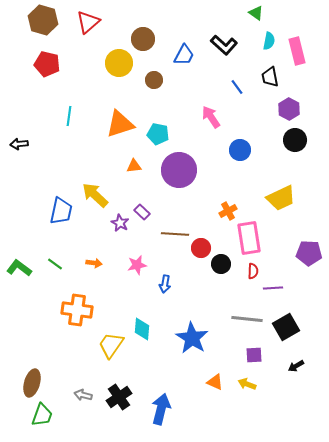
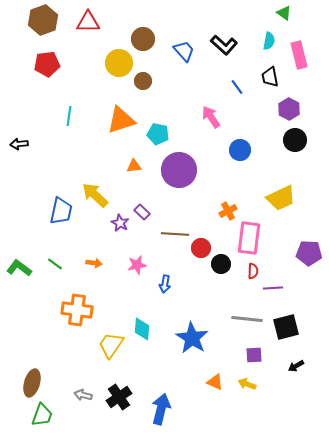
green triangle at (256, 13): moved 28 px right
brown hexagon at (43, 20): rotated 24 degrees clockwise
red triangle at (88, 22): rotated 40 degrees clockwise
pink rectangle at (297, 51): moved 2 px right, 4 px down
blue trapezoid at (184, 55): moved 4 px up; rotated 70 degrees counterclockwise
red pentagon at (47, 64): rotated 20 degrees counterclockwise
brown circle at (154, 80): moved 11 px left, 1 px down
orange triangle at (120, 124): moved 1 px right, 4 px up
pink rectangle at (249, 238): rotated 16 degrees clockwise
black square at (286, 327): rotated 16 degrees clockwise
